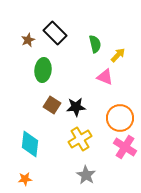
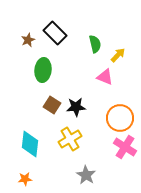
yellow cross: moved 10 px left
